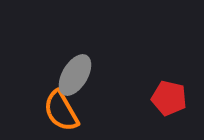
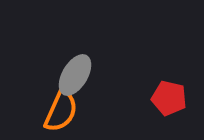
orange semicircle: rotated 126 degrees counterclockwise
